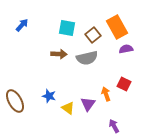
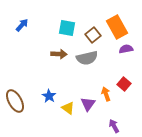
red square: rotated 16 degrees clockwise
blue star: rotated 16 degrees clockwise
